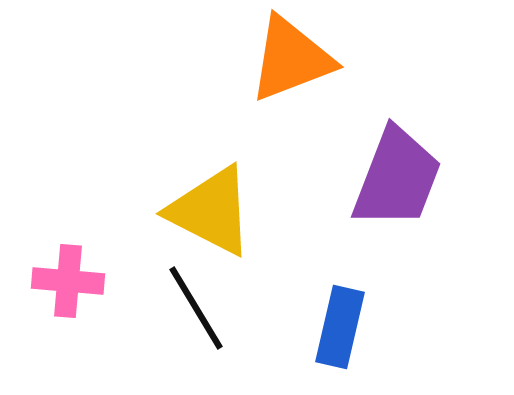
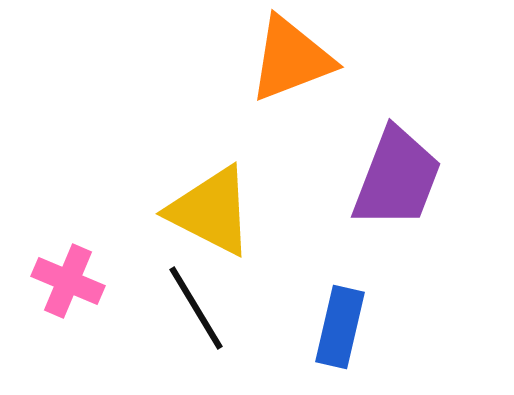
pink cross: rotated 18 degrees clockwise
